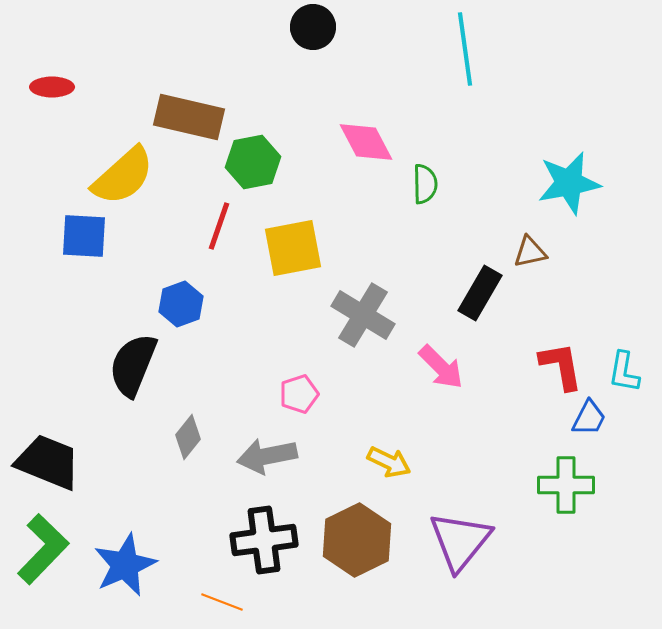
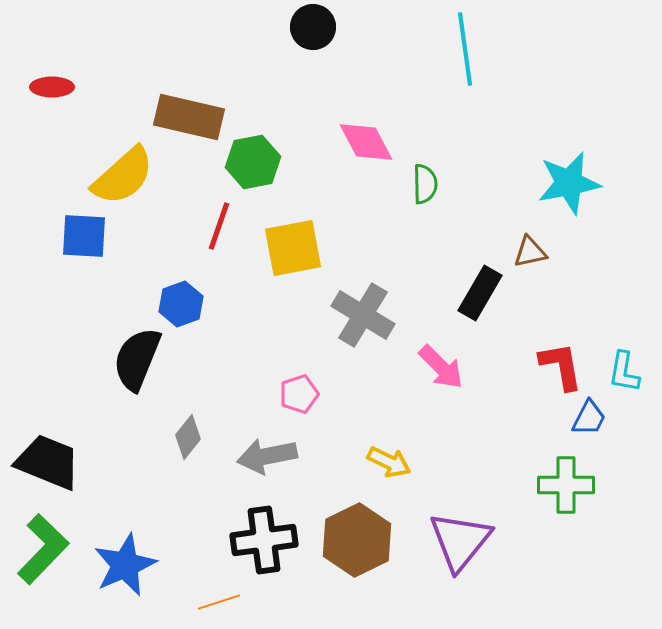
black semicircle: moved 4 px right, 6 px up
orange line: moved 3 px left; rotated 39 degrees counterclockwise
